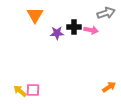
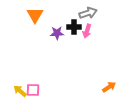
gray arrow: moved 18 px left
pink arrow: moved 4 px left, 1 px down; rotated 96 degrees clockwise
